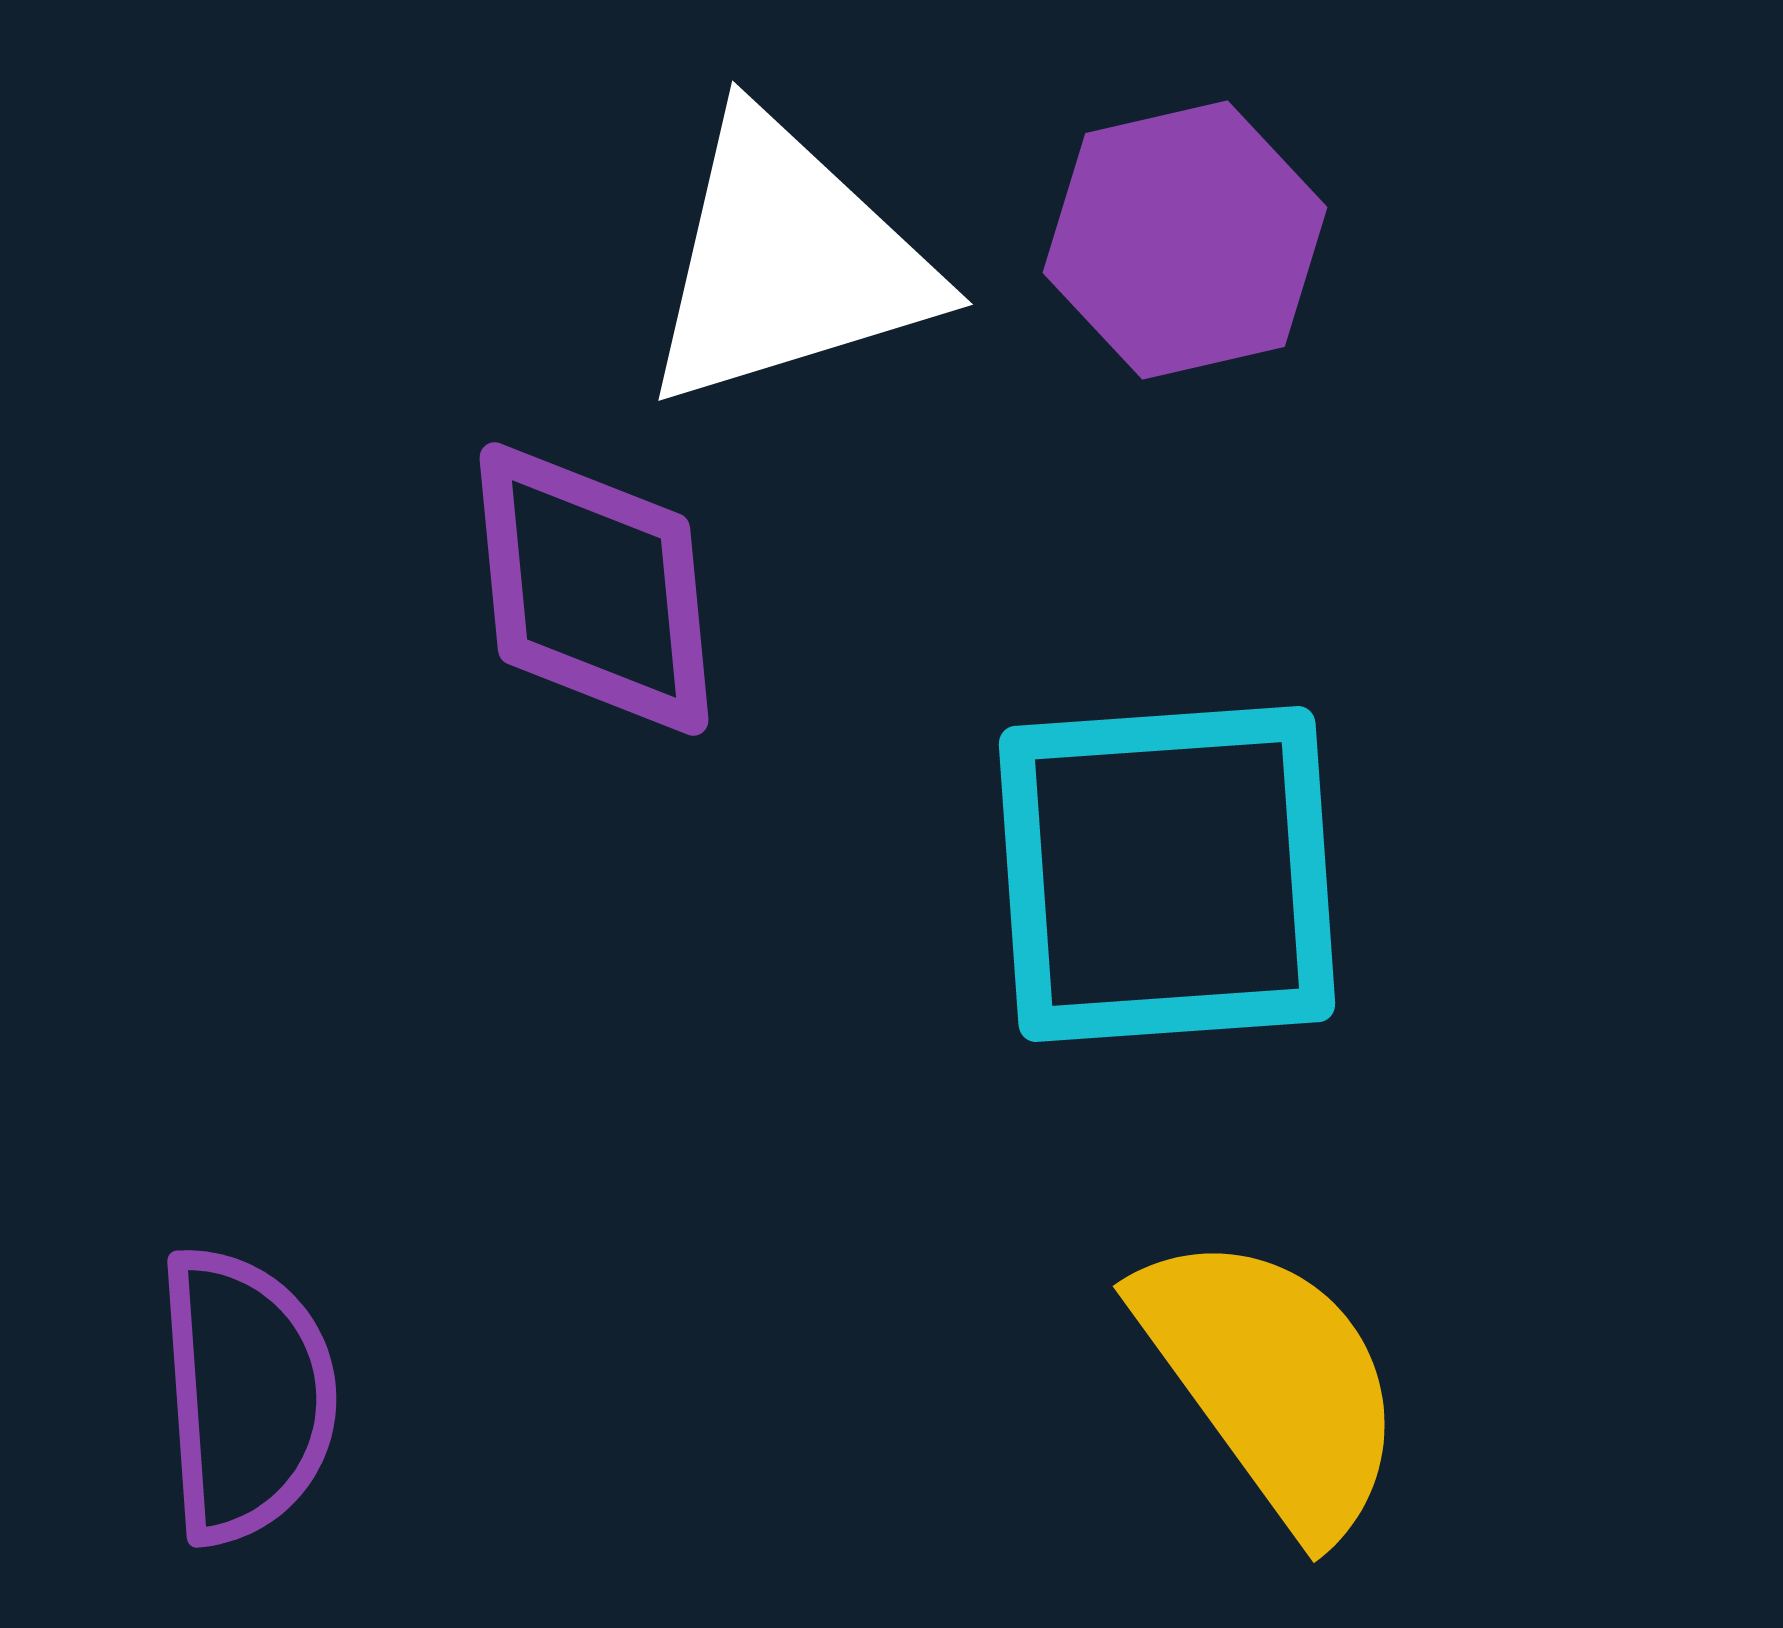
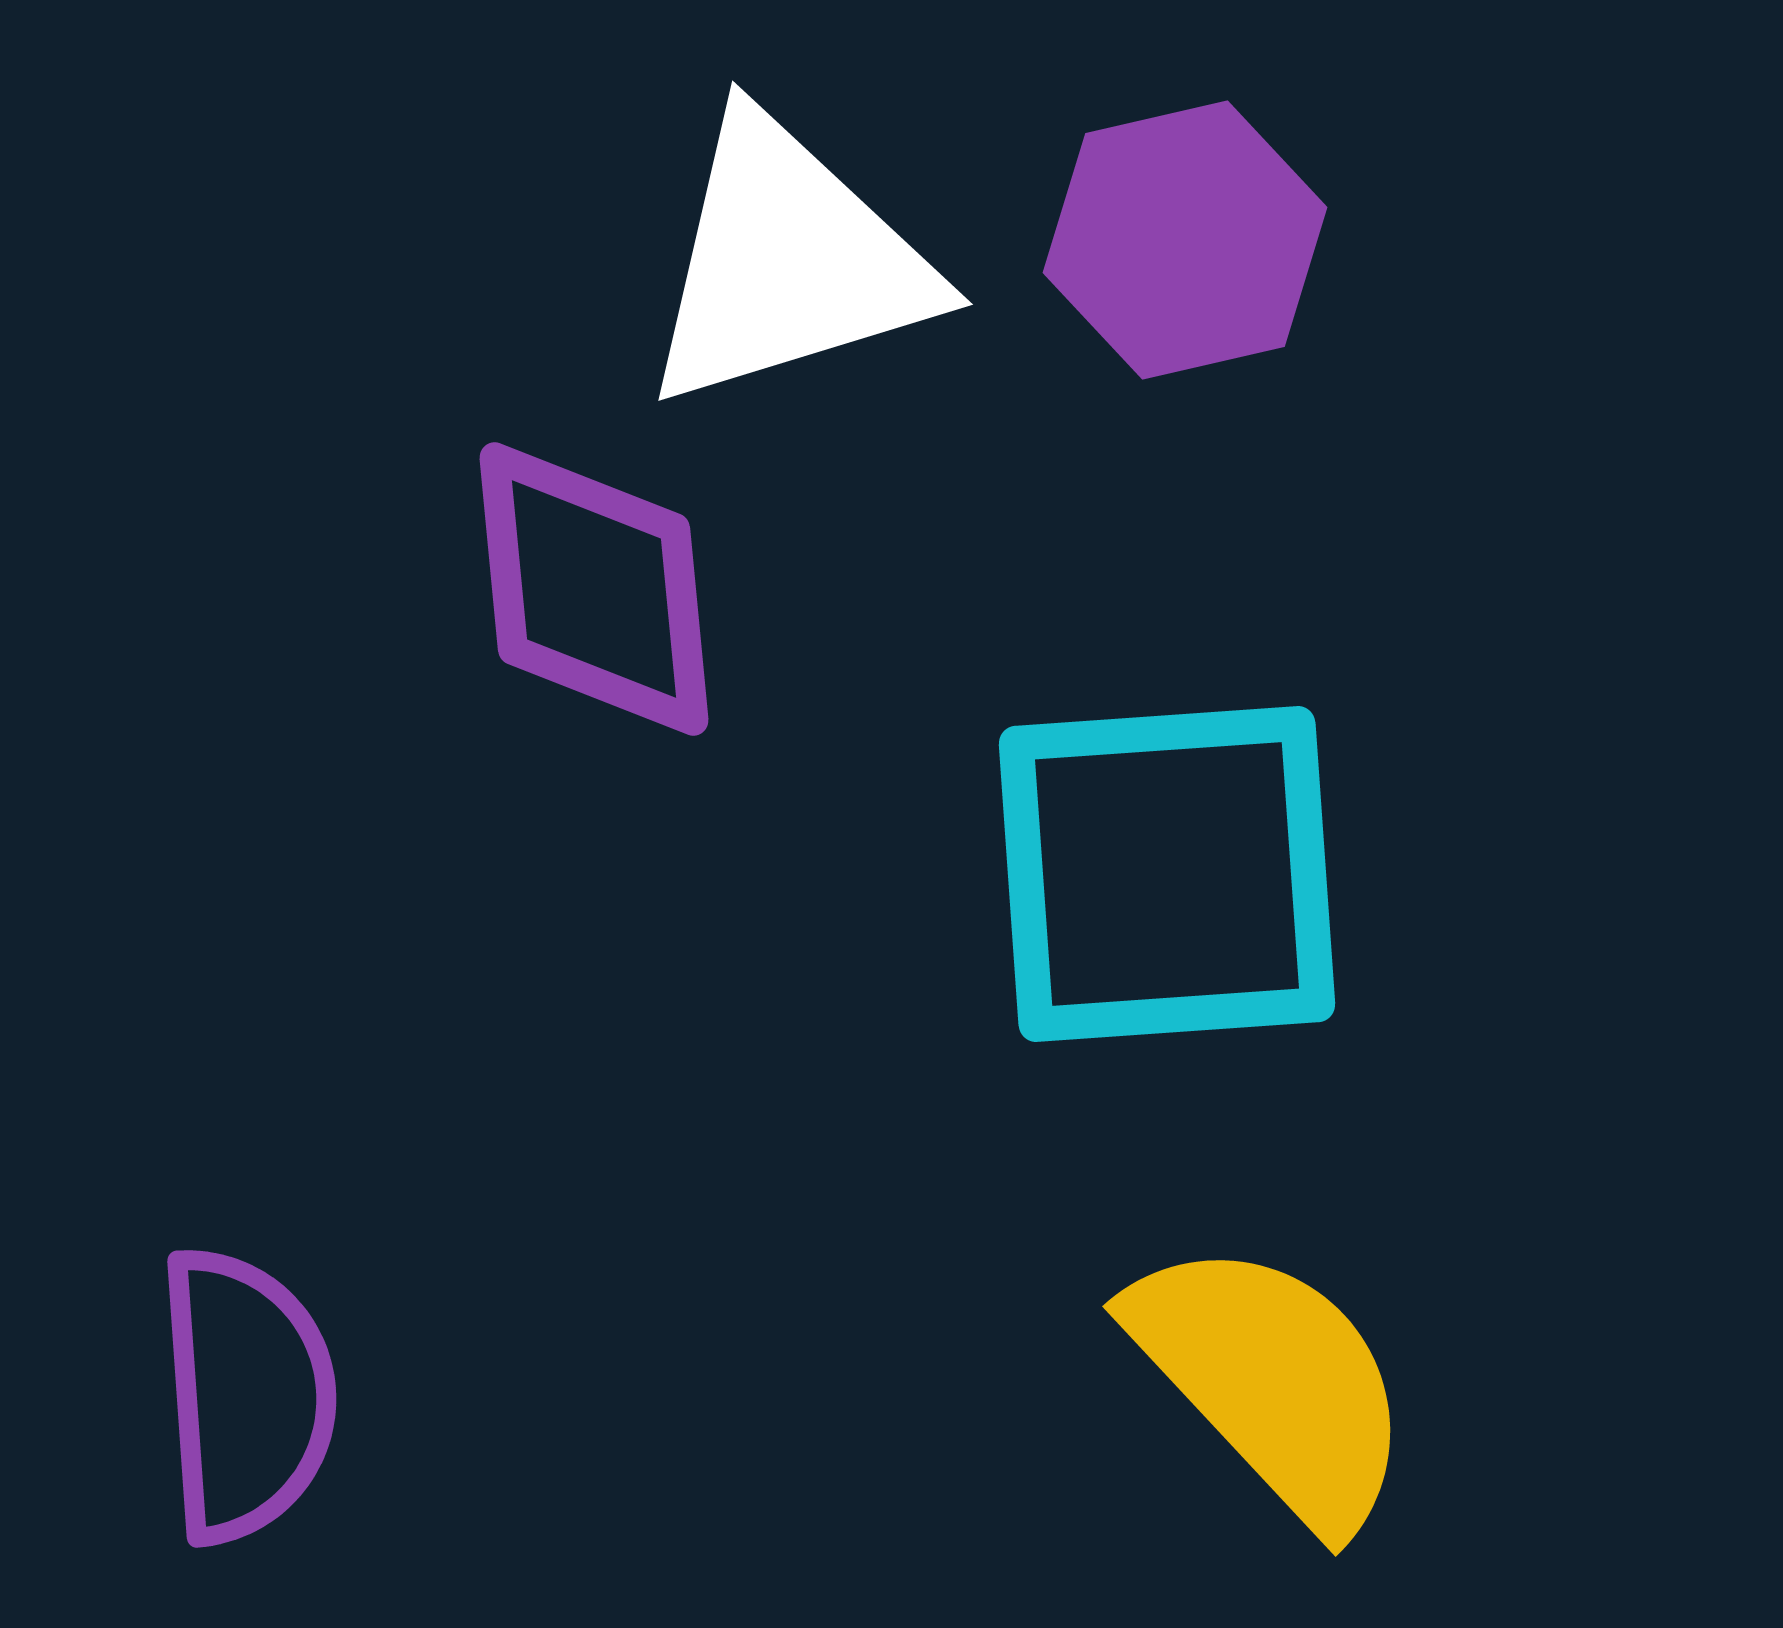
yellow semicircle: rotated 7 degrees counterclockwise
